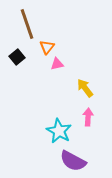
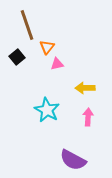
brown line: moved 1 px down
yellow arrow: rotated 54 degrees counterclockwise
cyan star: moved 12 px left, 21 px up
purple semicircle: moved 1 px up
